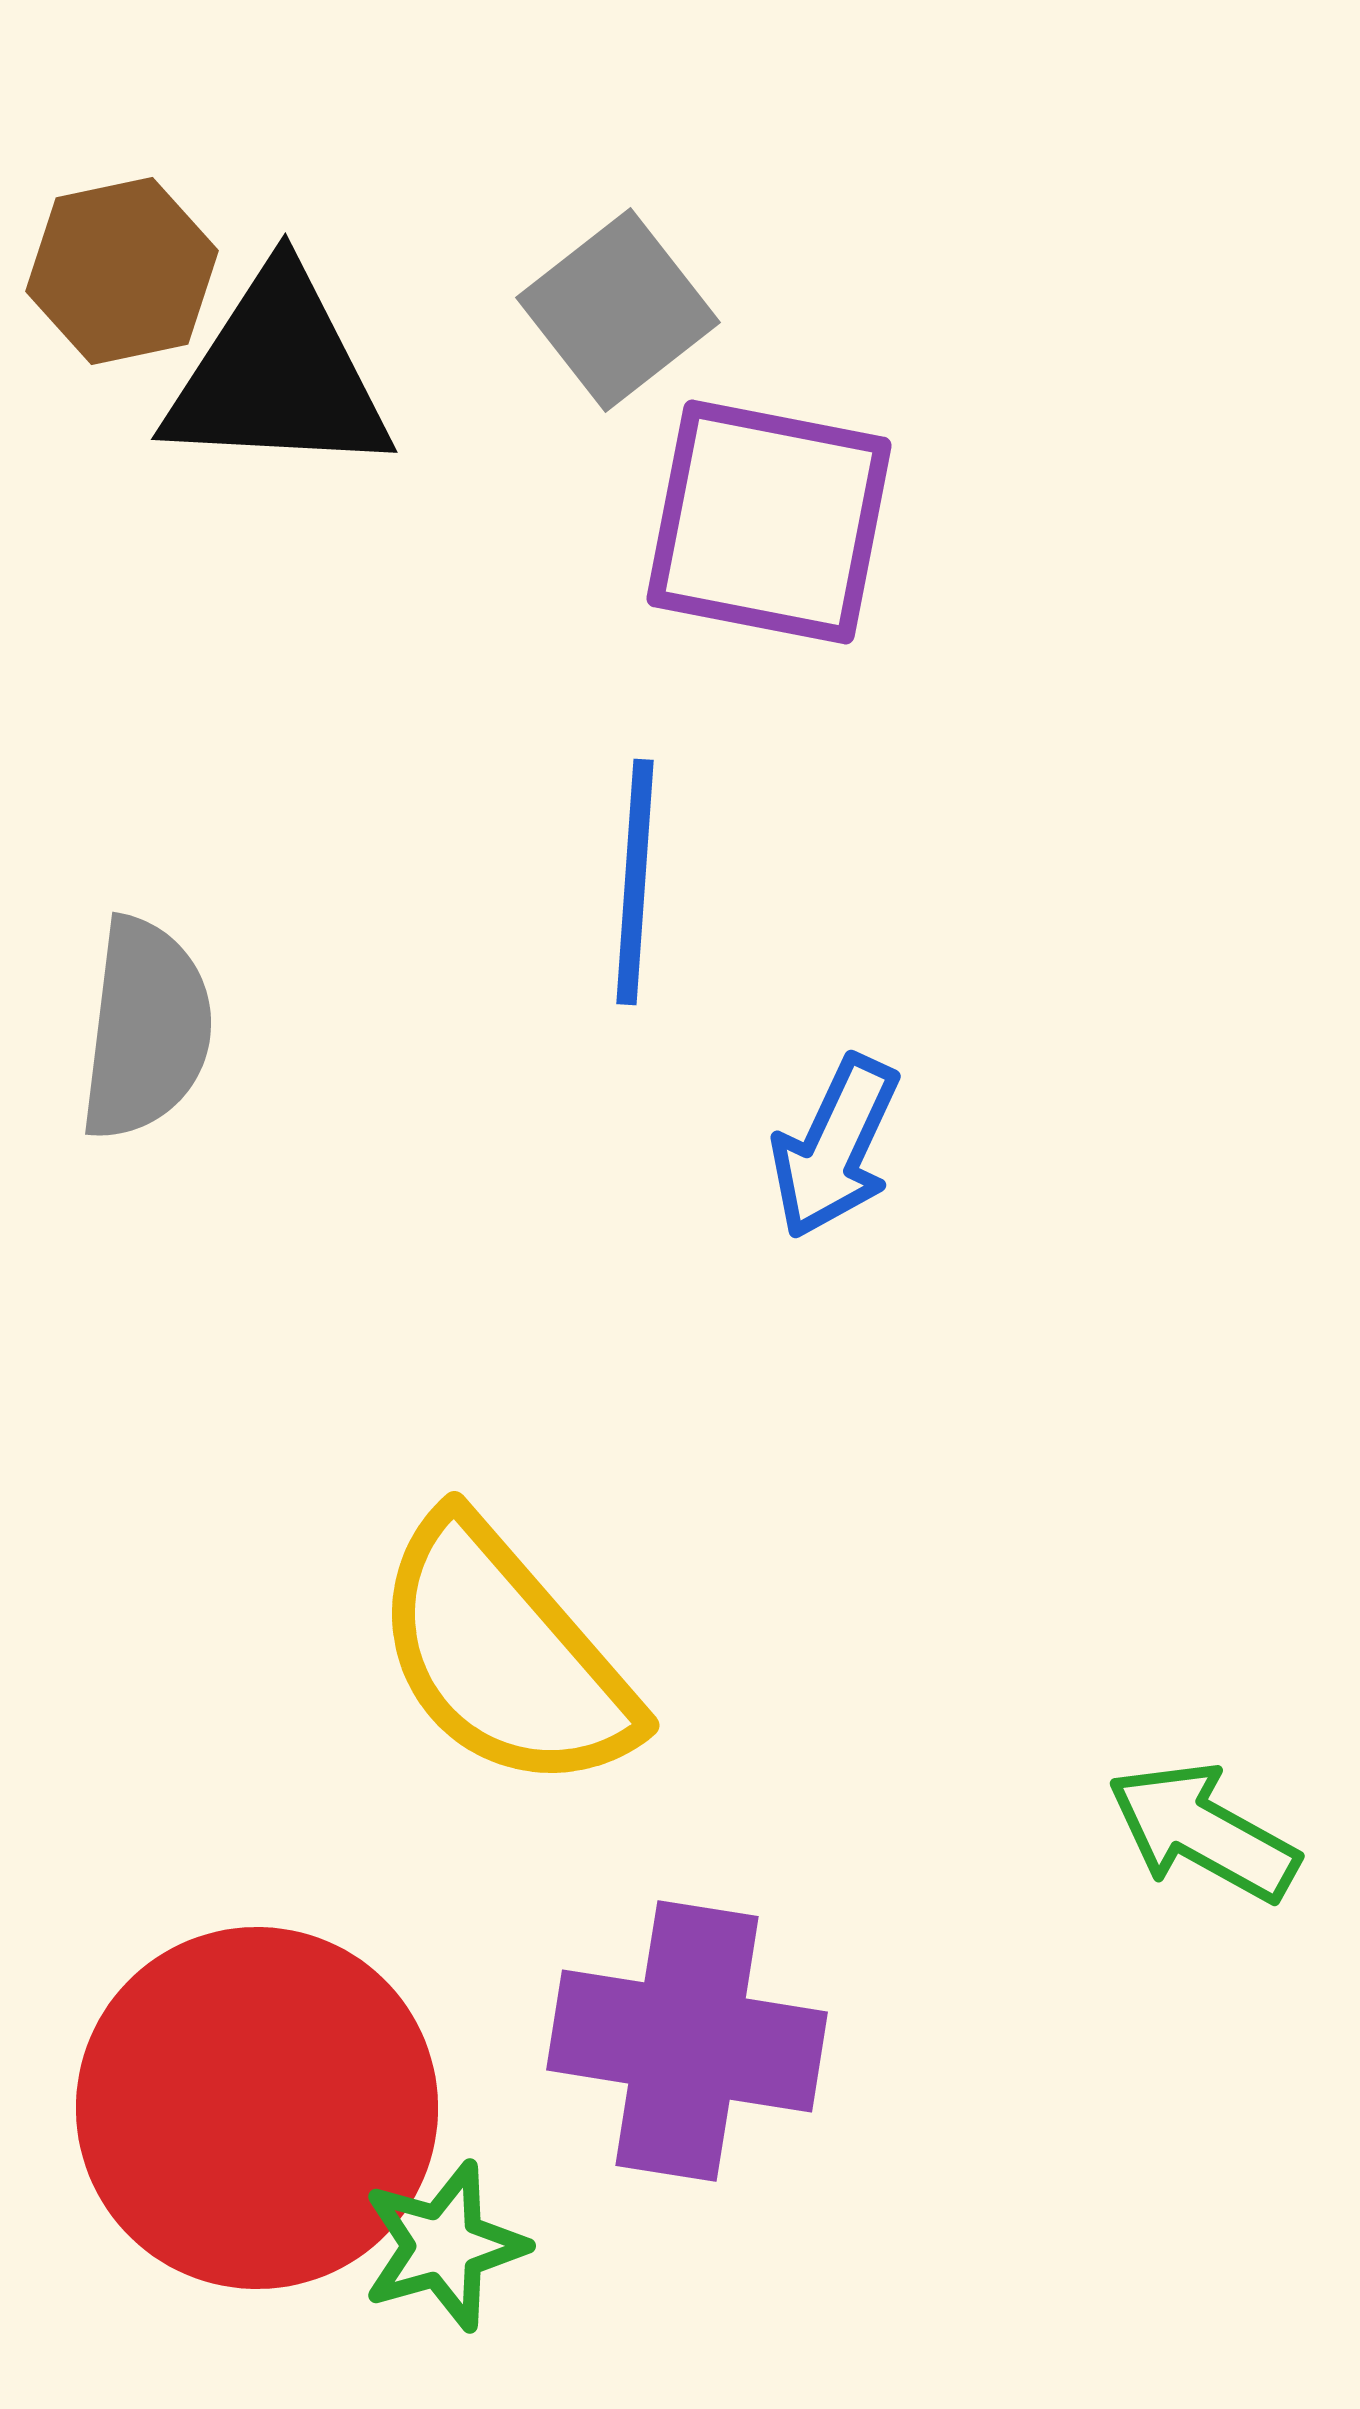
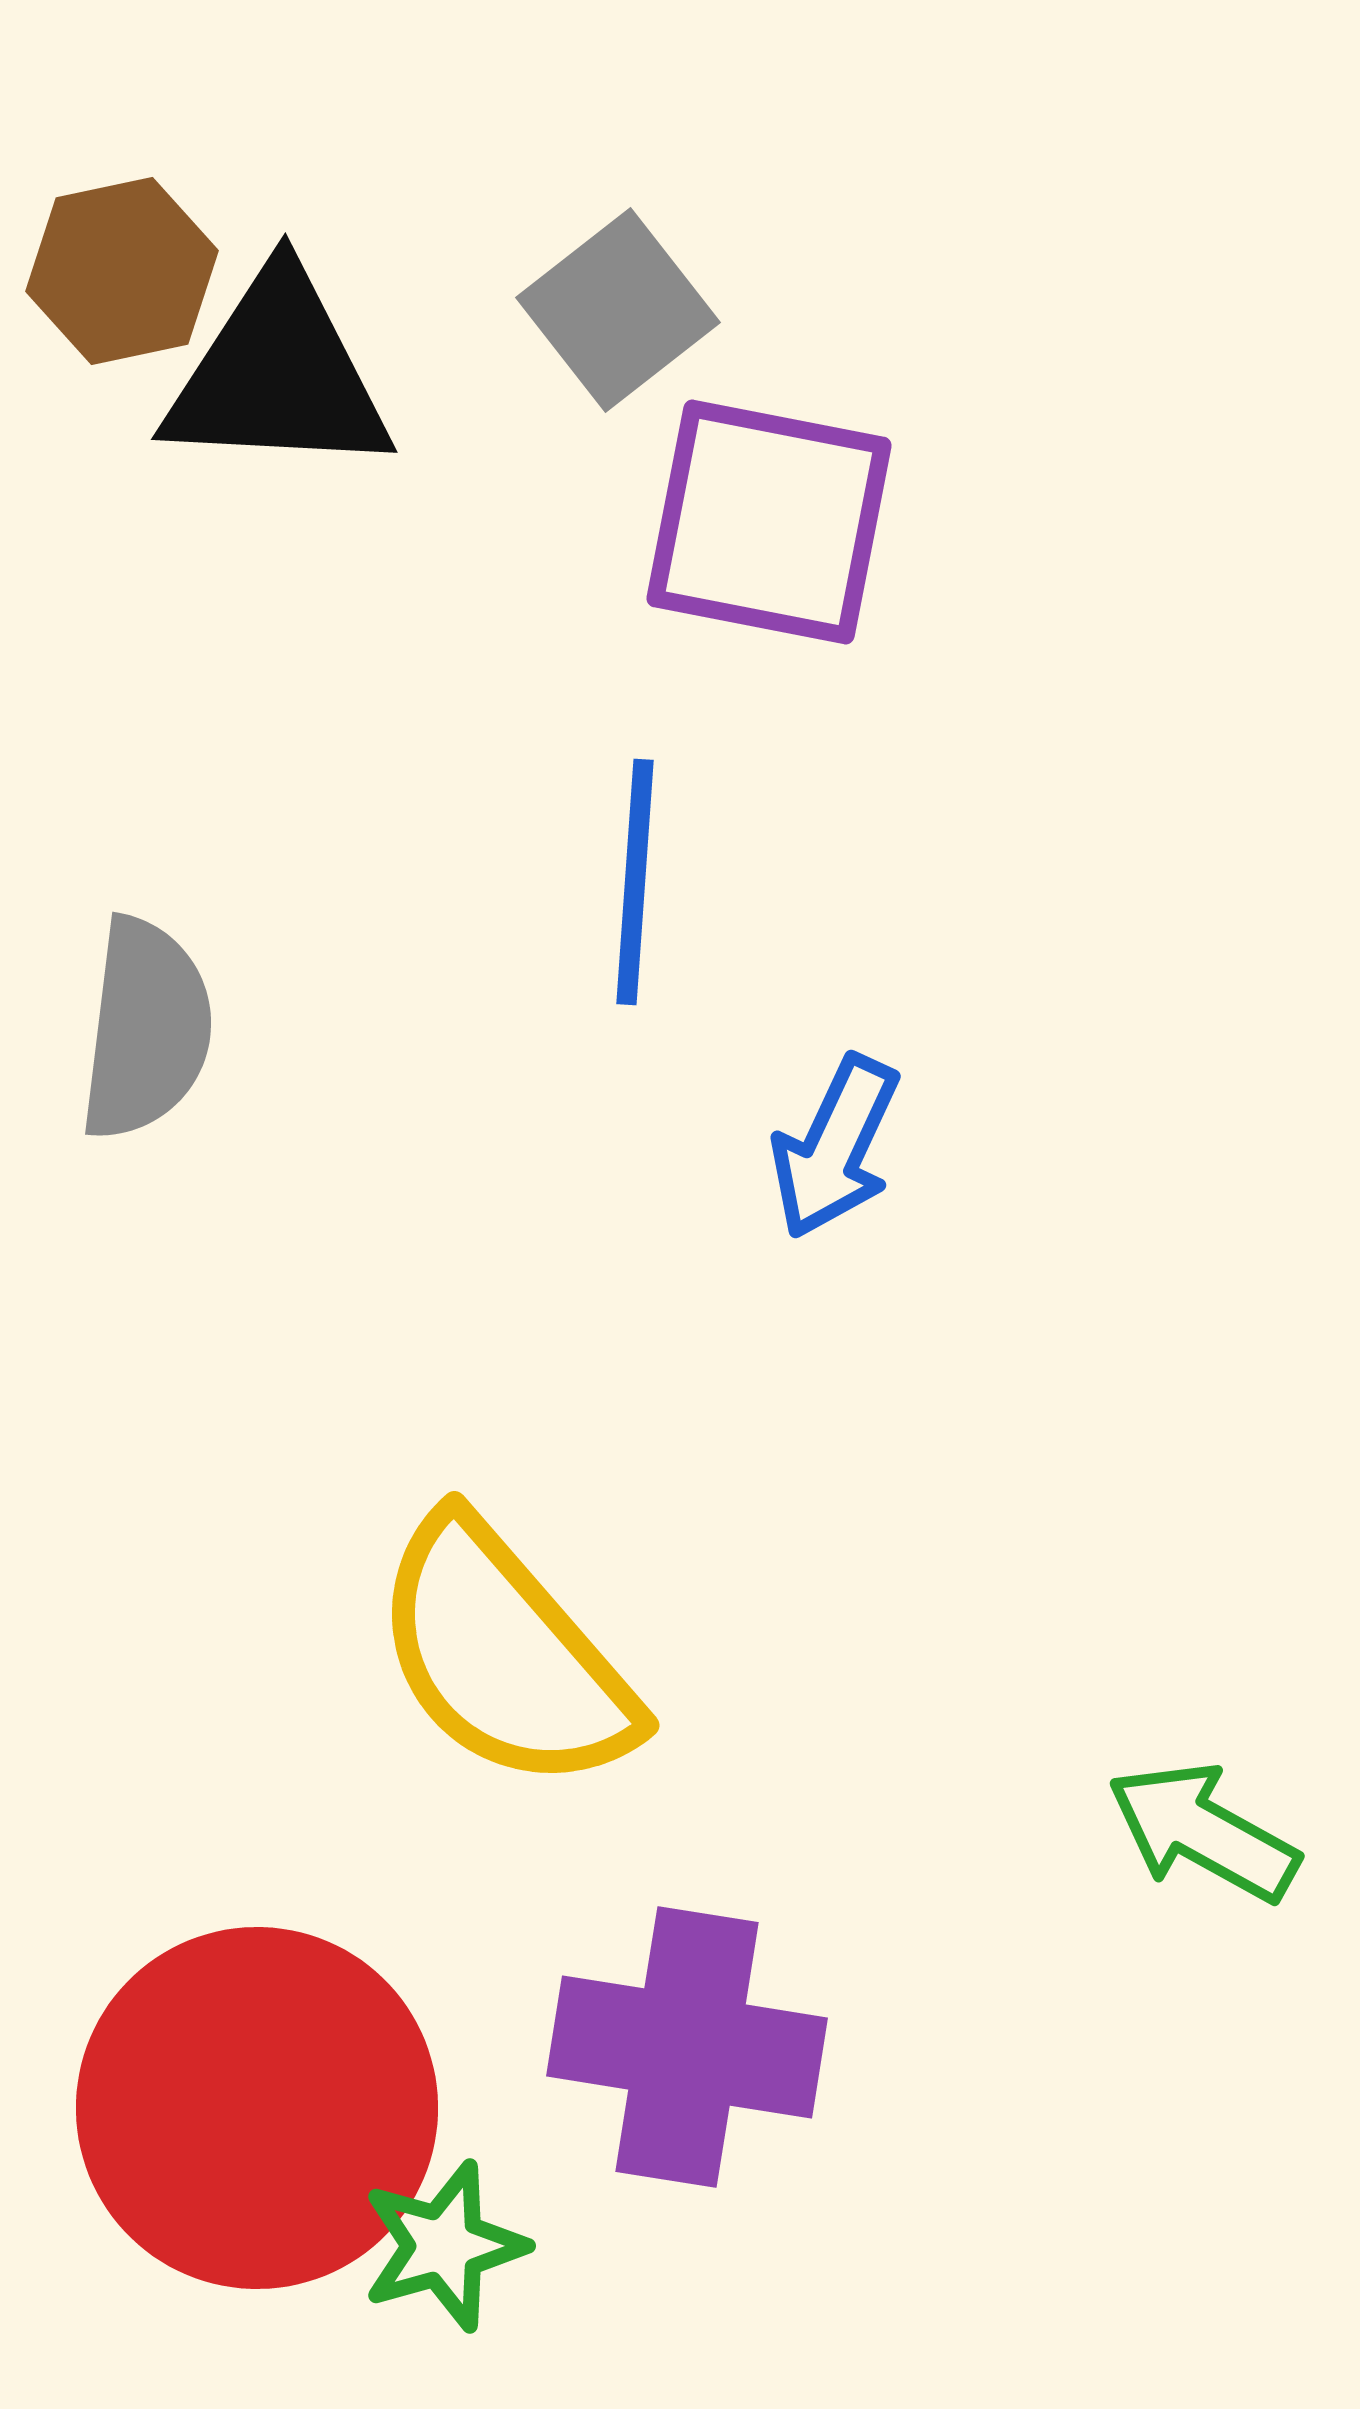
purple cross: moved 6 px down
